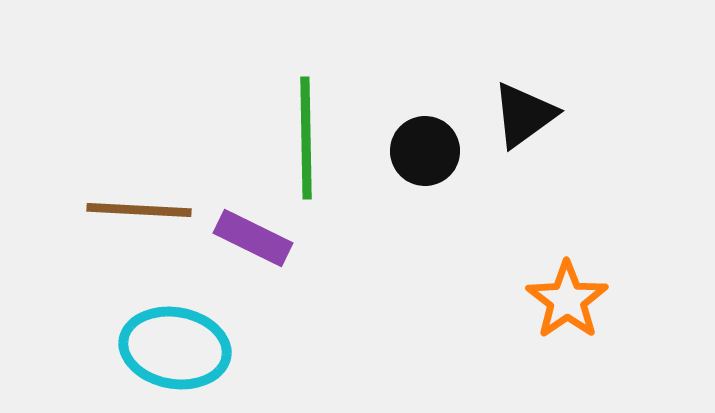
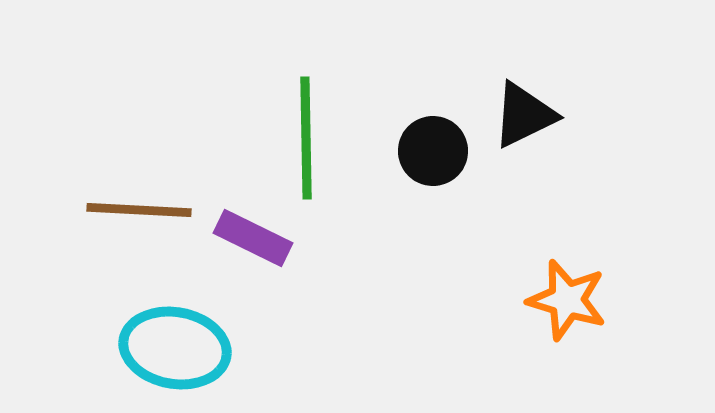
black triangle: rotated 10 degrees clockwise
black circle: moved 8 px right
orange star: rotated 20 degrees counterclockwise
